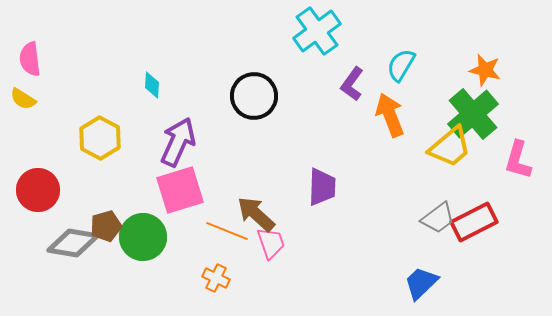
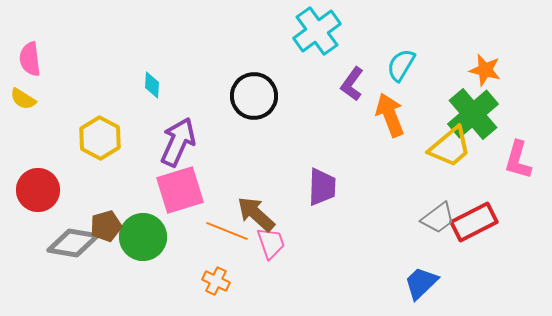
orange cross: moved 3 px down
